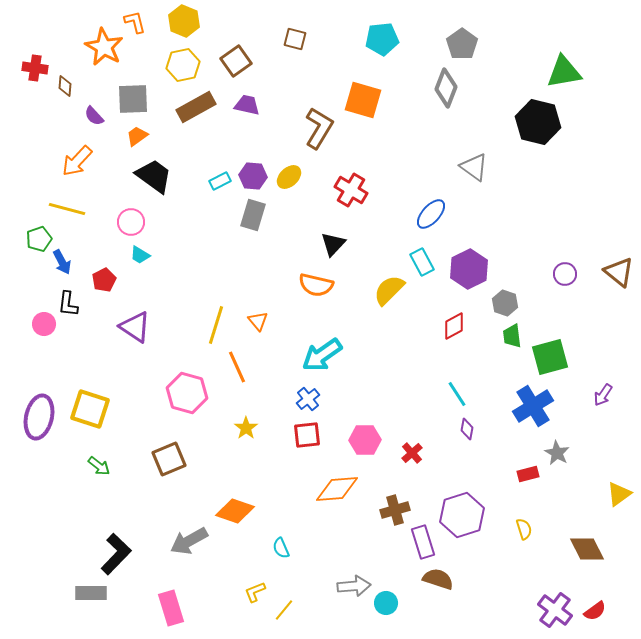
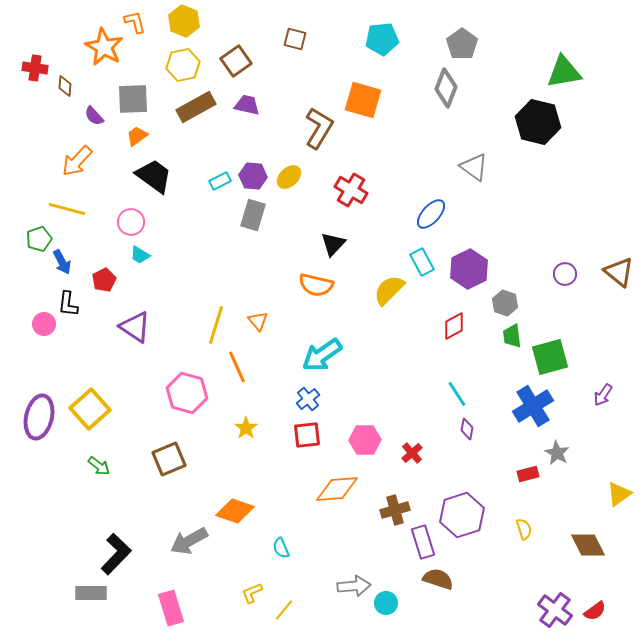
yellow square at (90, 409): rotated 30 degrees clockwise
brown diamond at (587, 549): moved 1 px right, 4 px up
yellow L-shape at (255, 592): moved 3 px left, 1 px down
